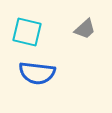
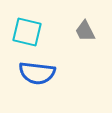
gray trapezoid: moved 2 px down; rotated 105 degrees clockwise
